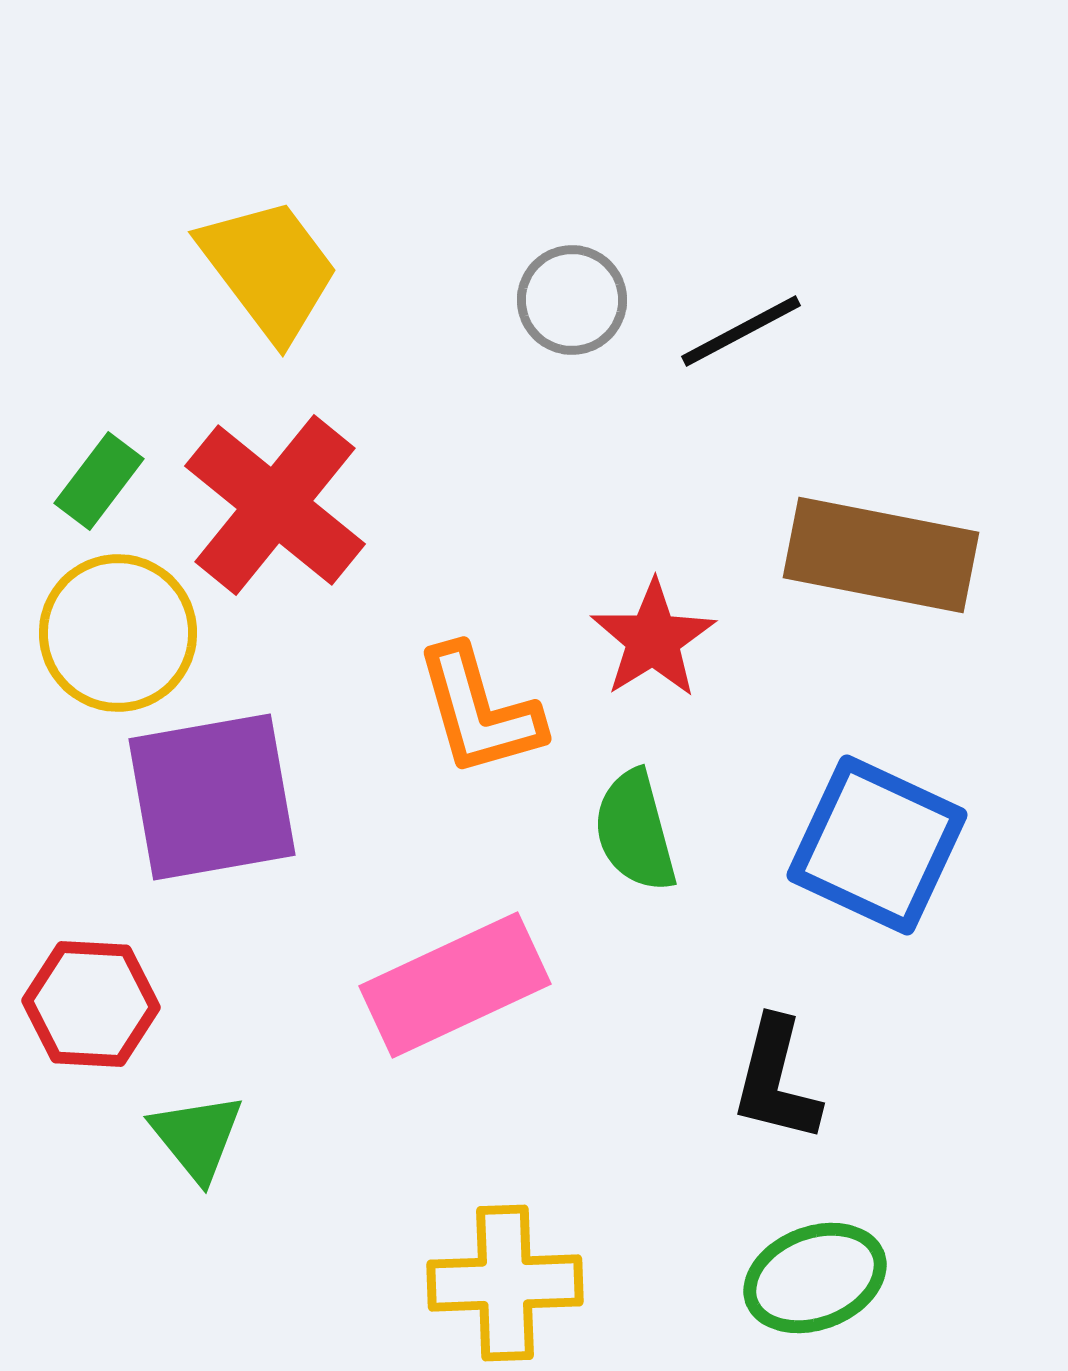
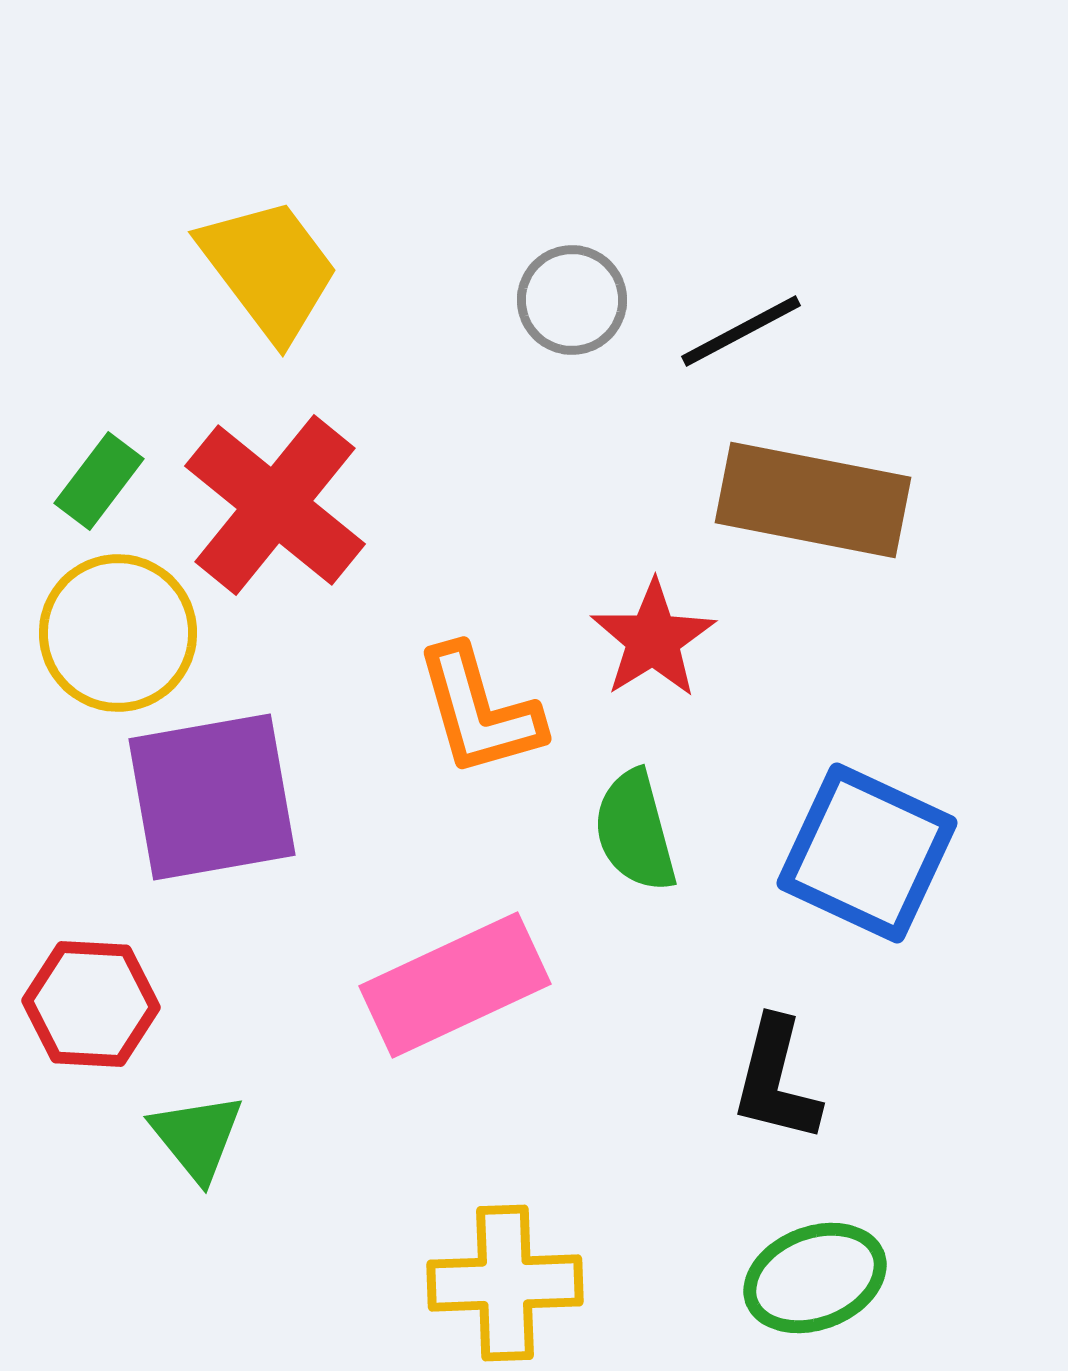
brown rectangle: moved 68 px left, 55 px up
blue square: moved 10 px left, 8 px down
